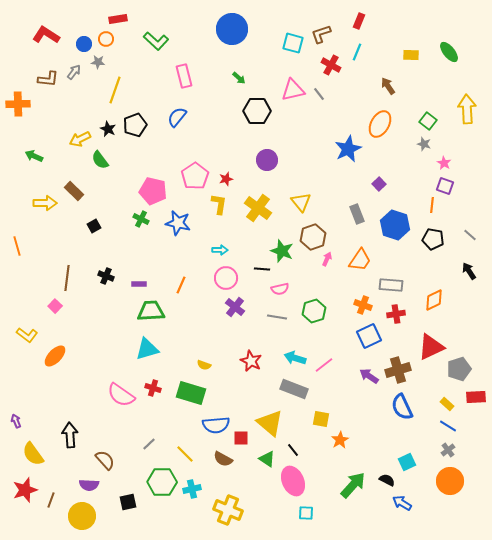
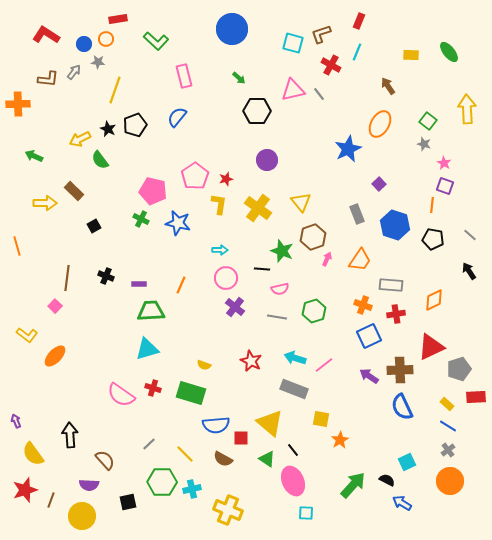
brown cross at (398, 370): moved 2 px right; rotated 15 degrees clockwise
